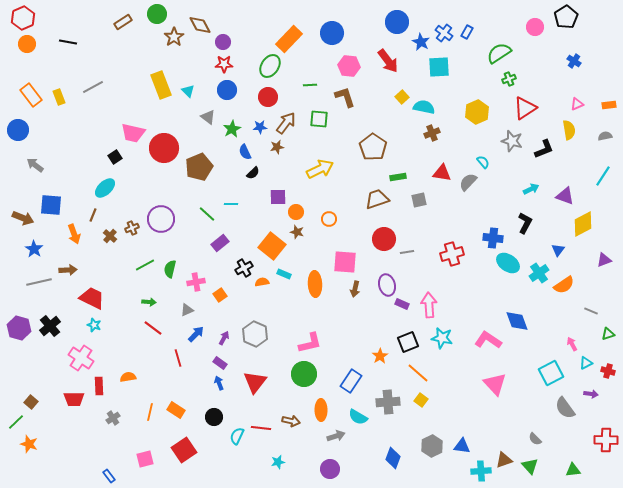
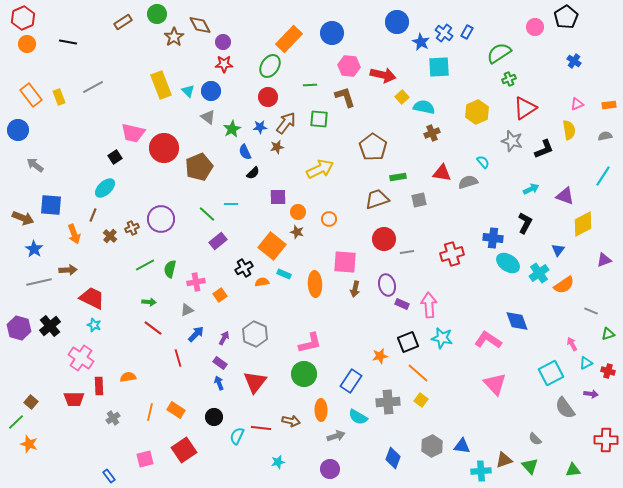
red arrow at (388, 61): moved 5 px left, 14 px down; rotated 40 degrees counterclockwise
blue circle at (227, 90): moved 16 px left, 1 px down
gray semicircle at (468, 182): rotated 30 degrees clockwise
orange circle at (296, 212): moved 2 px right
purple rectangle at (220, 243): moved 2 px left, 2 px up
orange star at (380, 356): rotated 21 degrees clockwise
